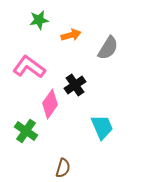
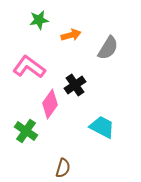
cyan trapezoid: rotated 40 degrees counterclockwise
